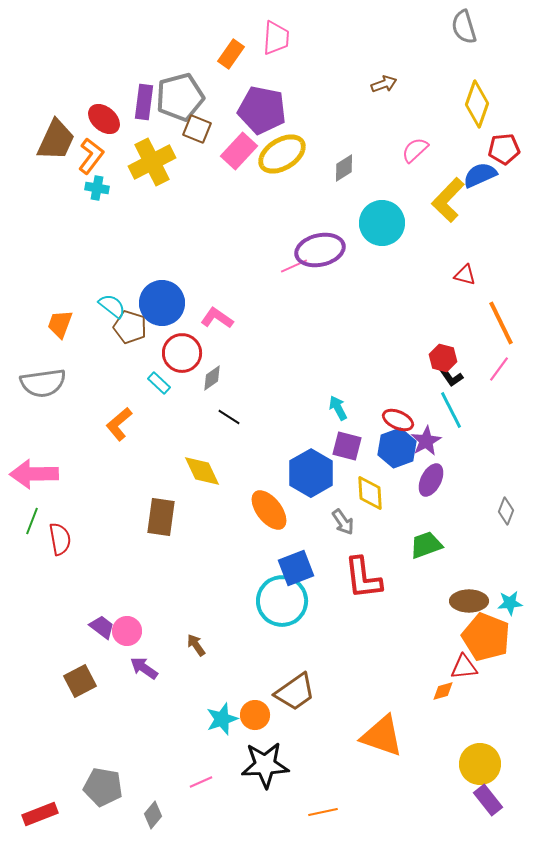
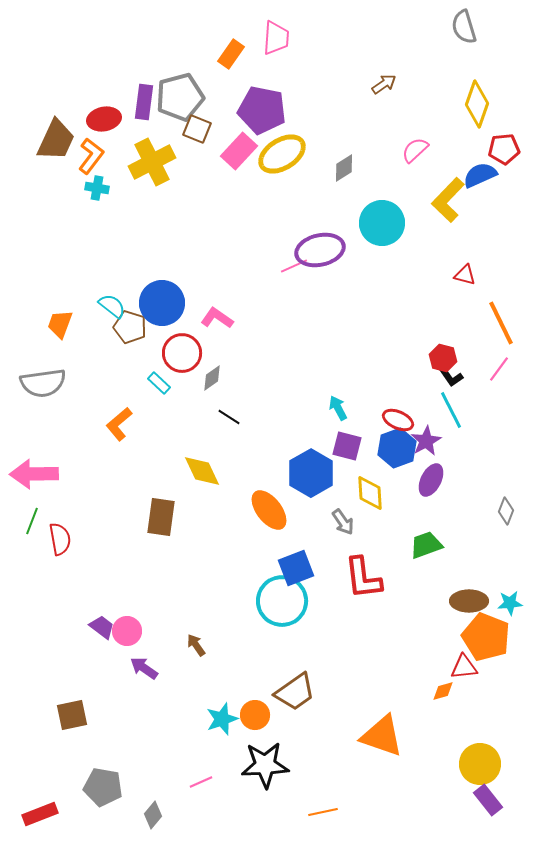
brown arrow at (384, 84): rotated 15 degrees counterclockwise
red ellipse at (104, 119): rotated 52 degrees counterclockwise
brown square at (80, 681): moved 8 px left, 34 px down; rotated 16 degrees clockwise
